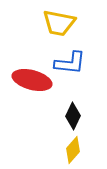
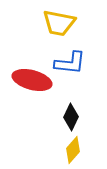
black diamond: moved 2 px left, 1 px down
